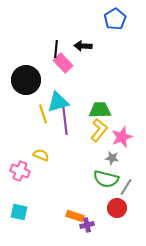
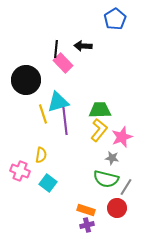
yellow semicircle: rotated 77 degrees clockwise
cyan square: moved 29 px right, 29 px up; rotated 24 degrees clockwise
orange rectangle: moved 11 px right, 6 px up
